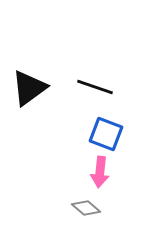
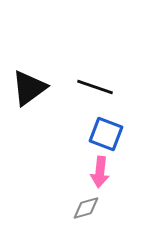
gray diamond: rotated 56 degrees counterclockwise
